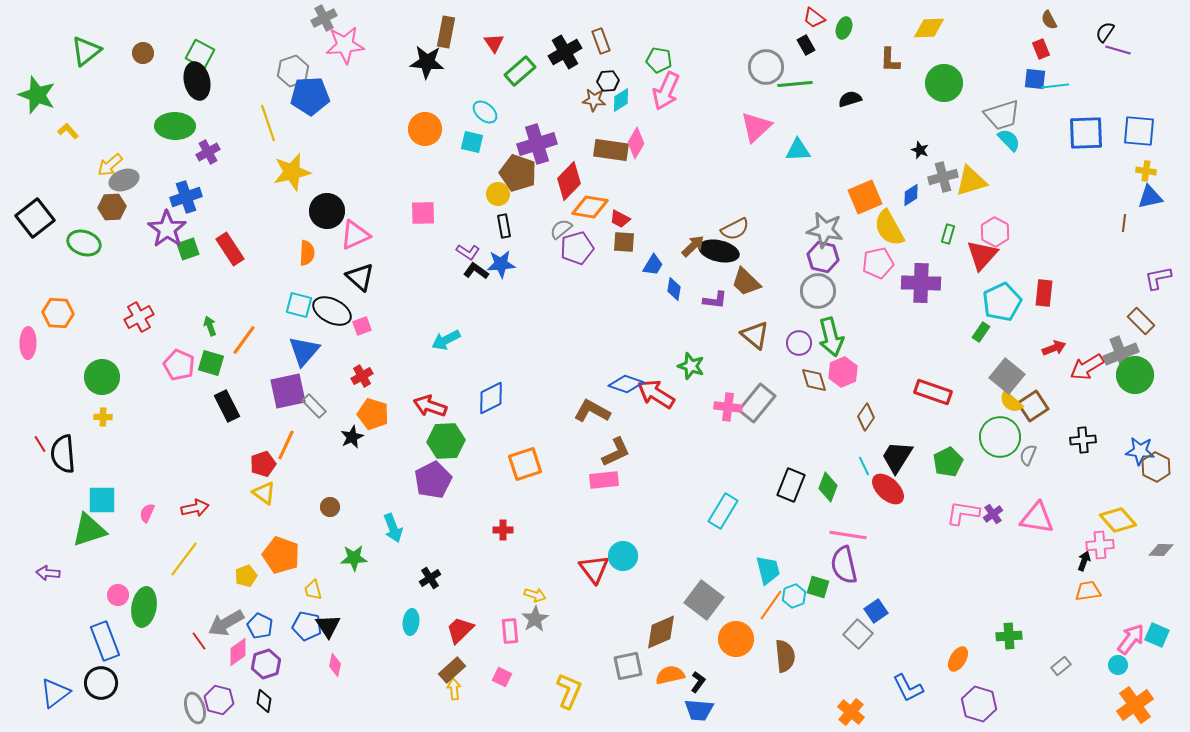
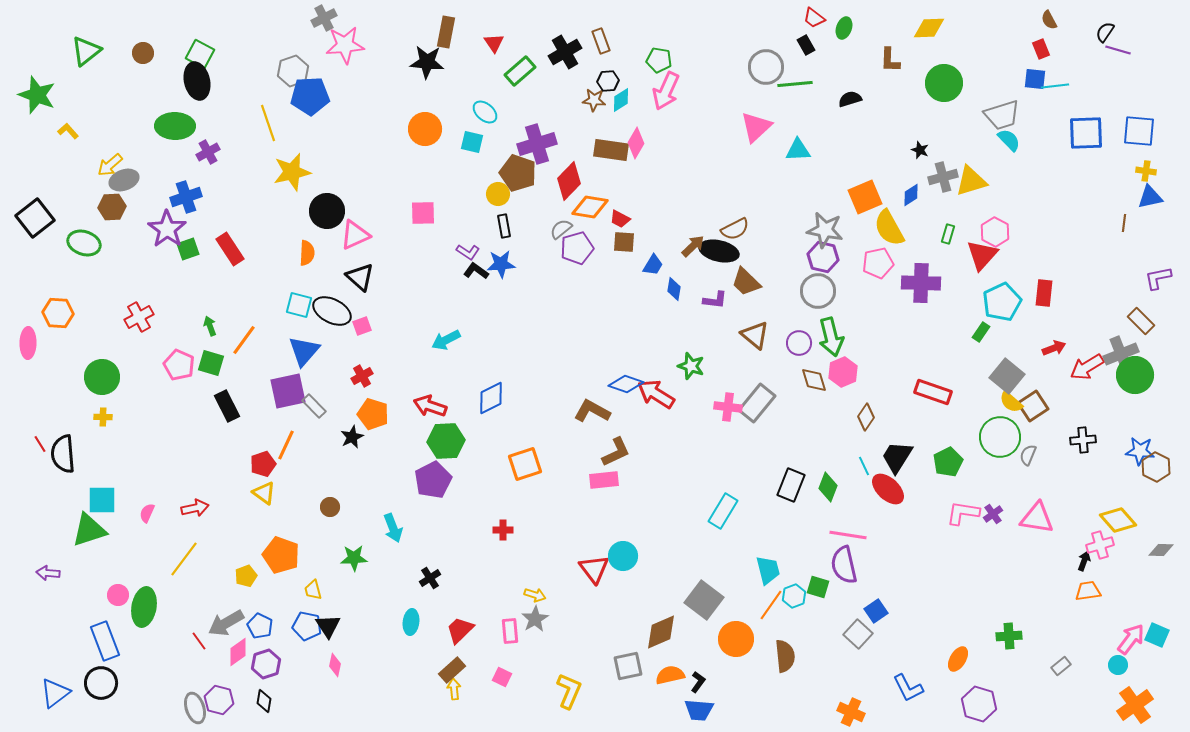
pink cross at (1100, 545): rotated 12 degrees counterclockwise
orange cross at (851, 712): rotated 16 degrees counterclockwise
